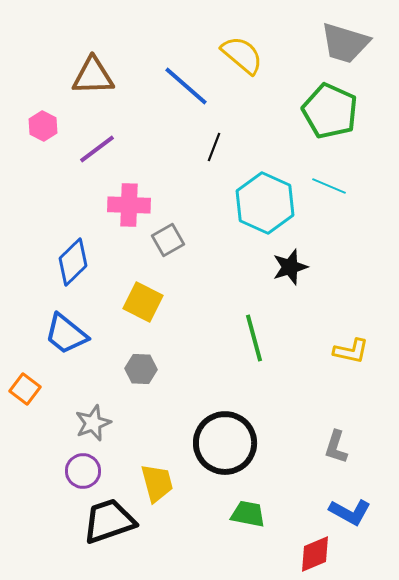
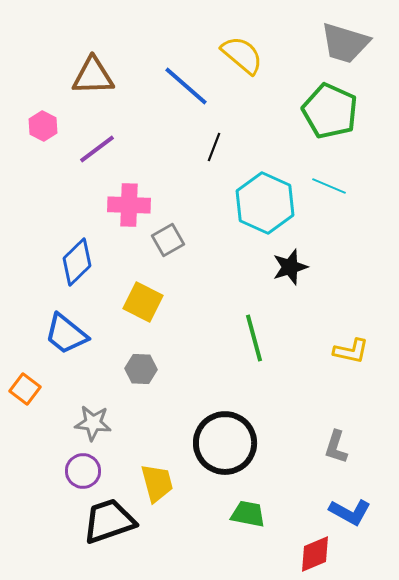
blue diamond: moved 4 px right
gray star: rotated 27 degrees clockwise
